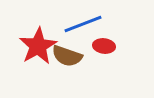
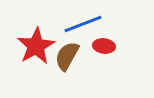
red star: moved 2 px left
brown semicircle: rotated 100 degrees clockwise
